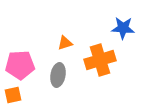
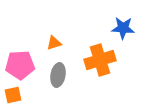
orange triangle: moved 11 px left
